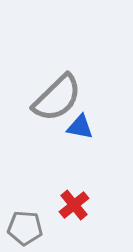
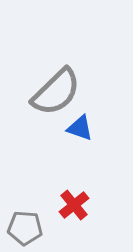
gray semicircle: moved 1 px left, 6 px up
blue triangle: moved 1 px down; rotated 8 degrees clockwise
